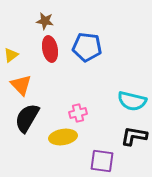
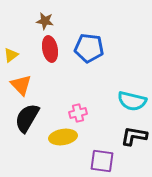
blue pentagon: moved 2 px right, 1 px down
